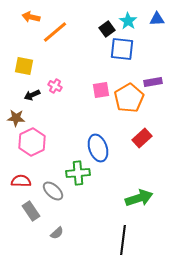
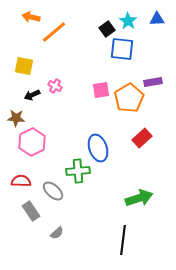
orange line: moved 1 px left
green cross: moved 2 px up
